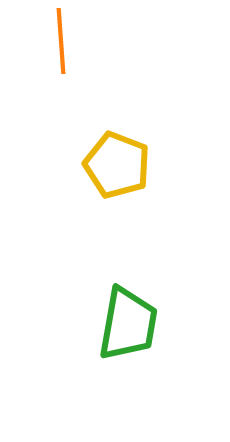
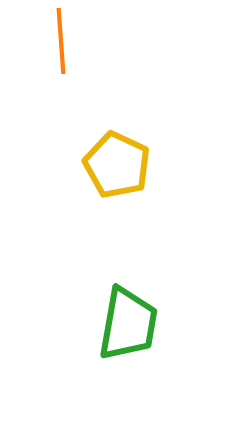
yellow pentagon: rotated 4 degrees clockwise
